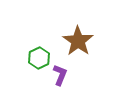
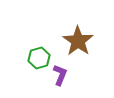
green hexagon: rotated 10 degrees clockwise
